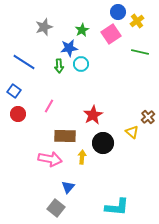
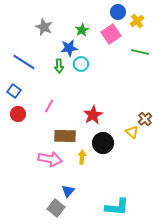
gray star: rotated 30 degrees counterclockwise
brown cross: moved 3 px left, 2 px down
blue triangle: moved 4 px down
